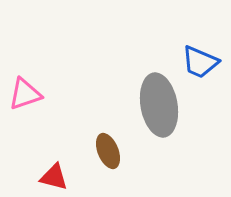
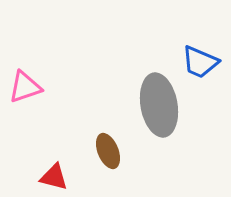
pink triangle: moved 7 px up
